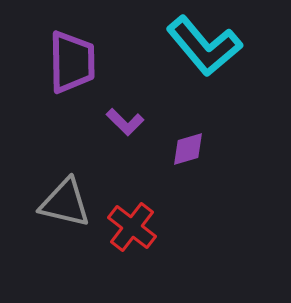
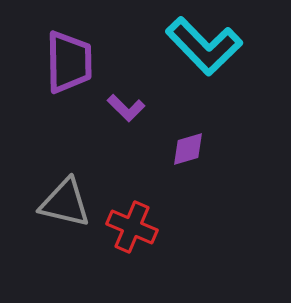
cyan L-shape: rotated 4 degrees counterclockwise
purple trapezoid: moved 3 px left
purple L-shape: moved 1 px right, 14 px up
red cross: rotated 15 degrees counterclockwise
